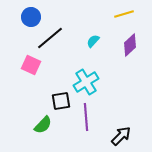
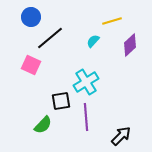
yellow line: moved 12 px left, 7 px down
